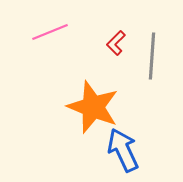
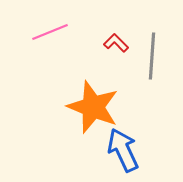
red L-shape: rotated 90 degrees clockwise
